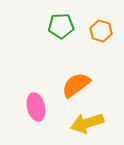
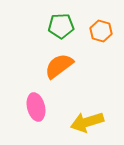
orange semicircle: moved 17 px left, 19 px up
yellow arrow: moved 1 px up
